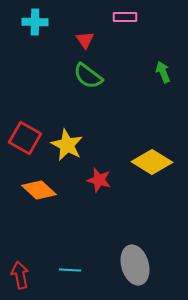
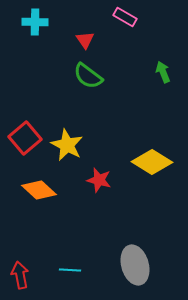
pink rectangle: rotated 30 degrees clockwise
red square: rotated 20 degrees clockwise
